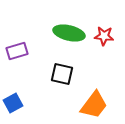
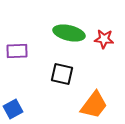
red star: moved 3 px down
purple rectangle: rotated 15 degrees clockwise
blue square: moved 6 px down
